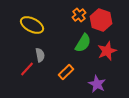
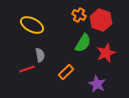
orange cross: rotated 24 degrees counterclockwise
red star: moved 1 px left, 2 px down
red line: rotated 28 degrees clockwise
